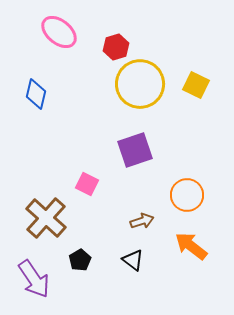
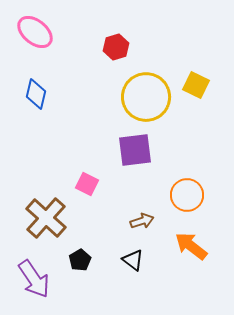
pink ellipse: moved 24 px left
yellow circle: moved 6 px right, 13 px down
purple square: rotated 12 degrees clockwise
